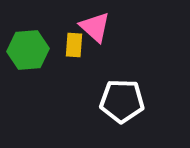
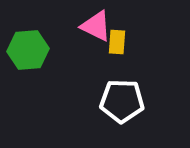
pink triangle: moved 1 px right, 1 px up; rotated 16 degrees counterclockwise
yellow rectangle: moved 43 px right, 3 px up
